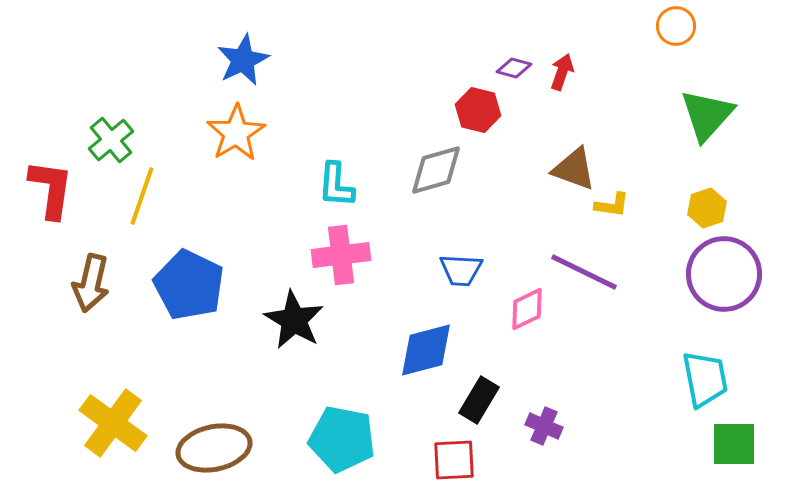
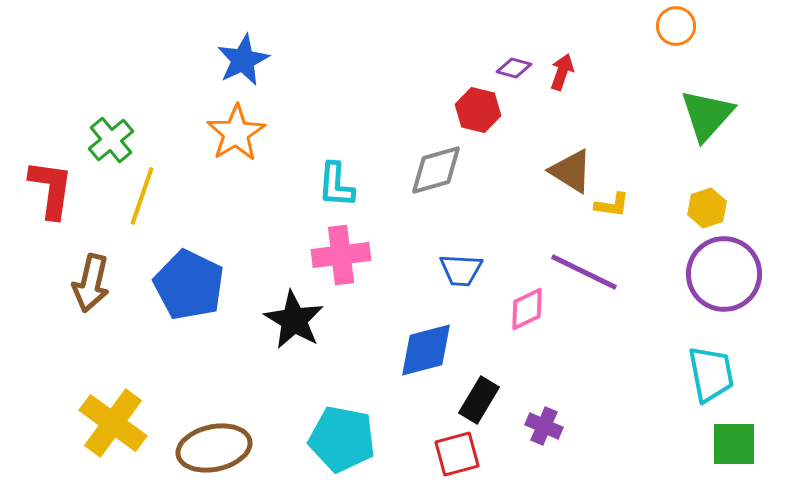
brown triangle: moved 3 px left, 2 px down; rotated 12 degrees clockwise
cyan trapezoid: moved 6 px right, 5 px up
red square: moved 3 px right, 6 px up; rotated 12 degrees counterclockwise
